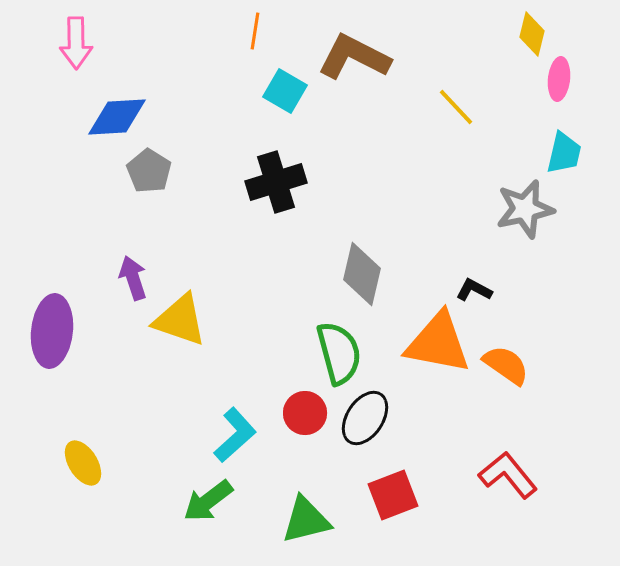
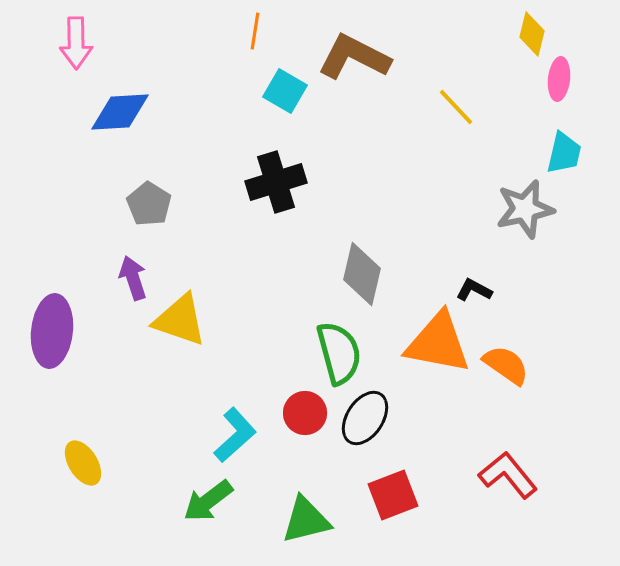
blue diamond: moved 3 px right, 5 px up
gray pentagon: moved 33 px down
